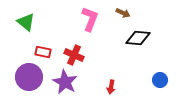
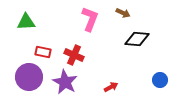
green triangle: rotated 42 degrees counterclockwise
black diamond: moved 1 px left, 1 px down
red arrow: rotated 128 degrees counterclockwise
